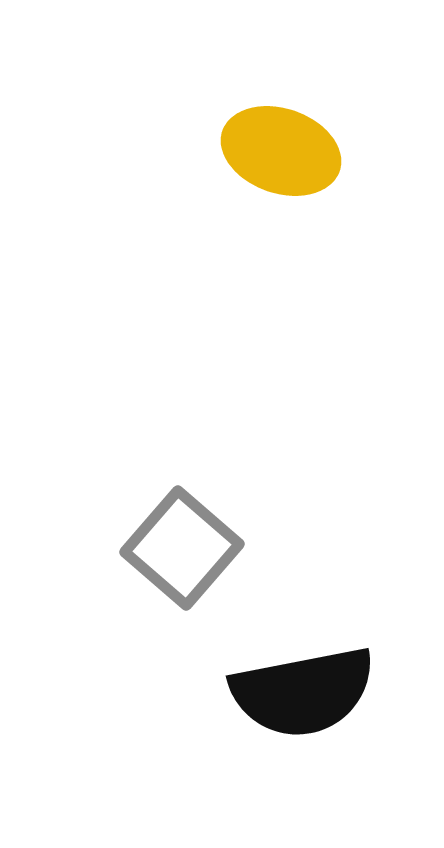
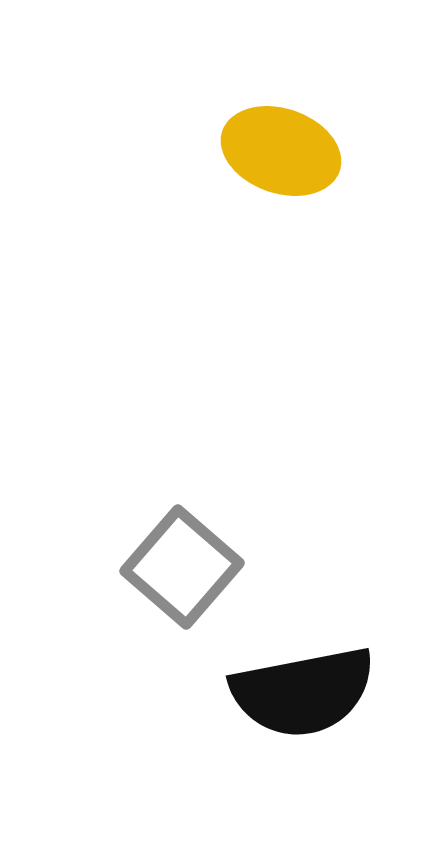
gray square: moved 19 px down
